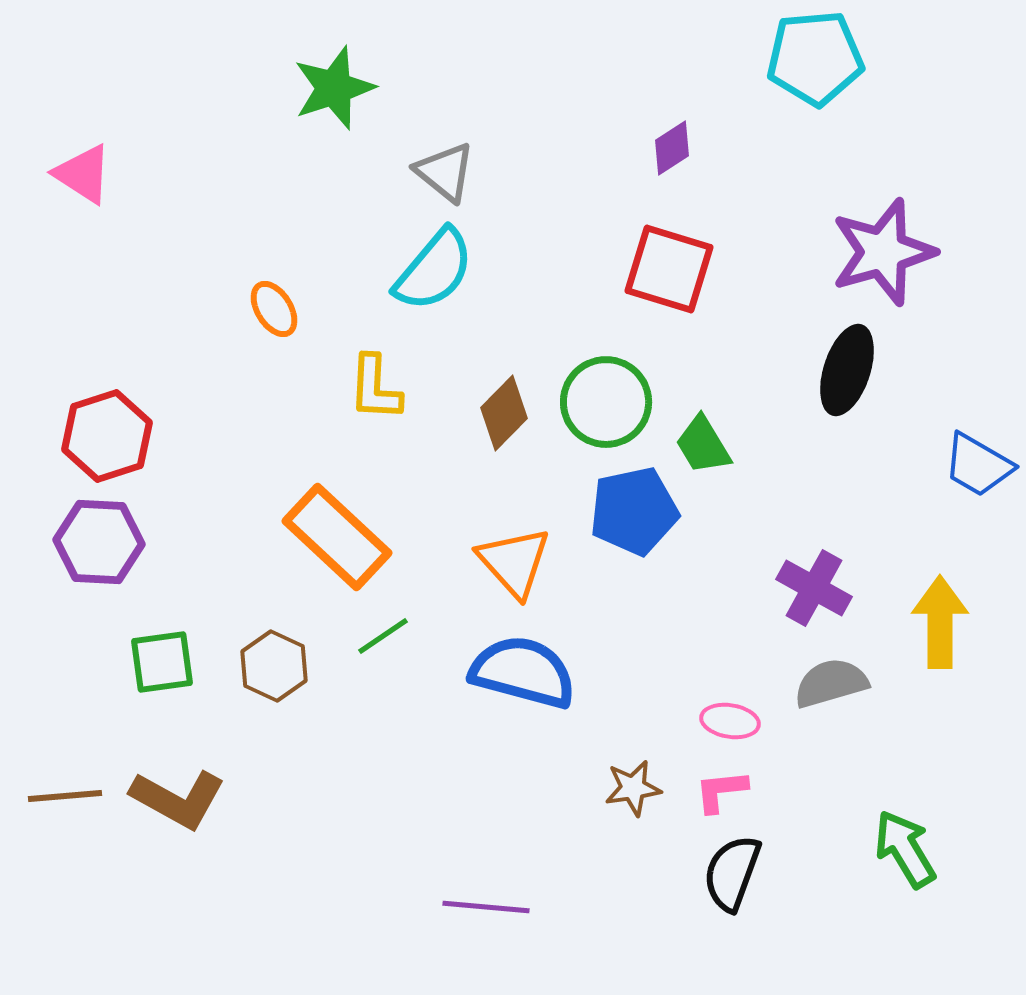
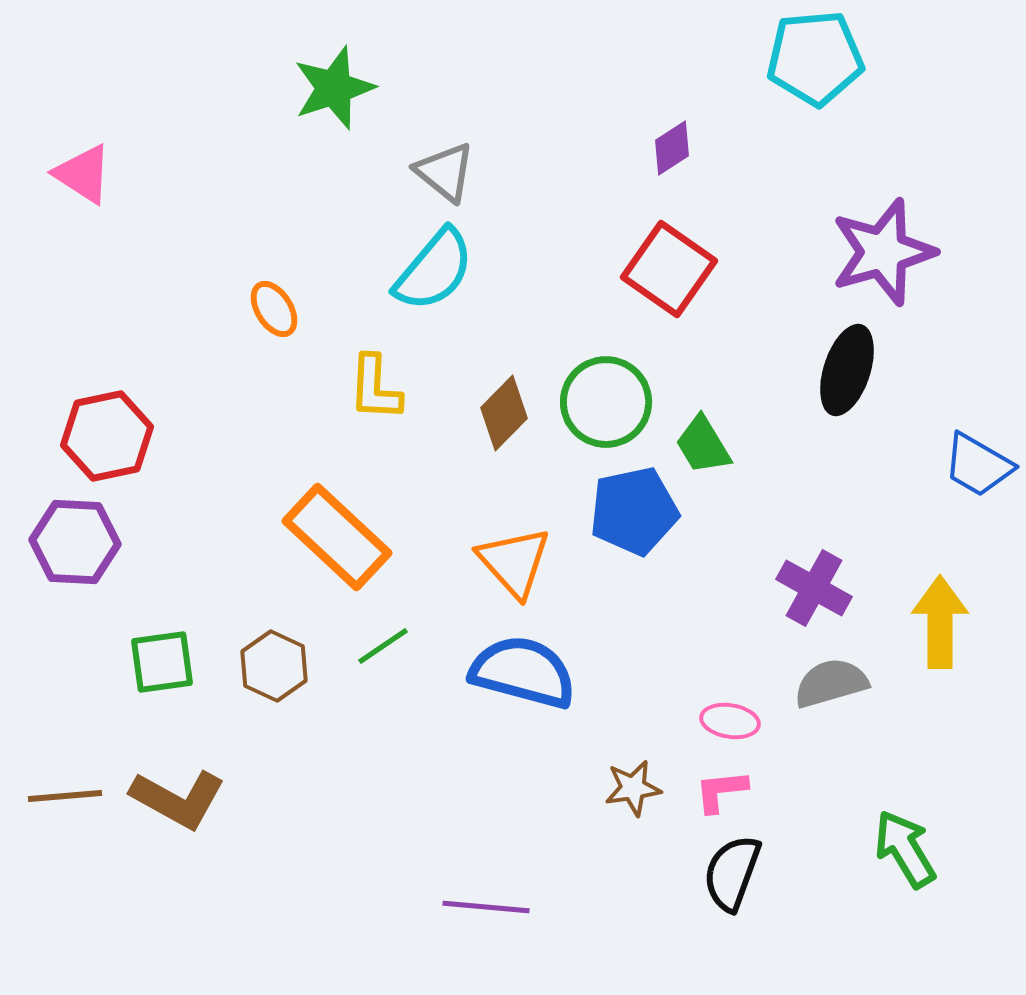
red square: rotated 18 degrees clockwise
red hexagon: rotated 6 degrees clockwise
purple hexagon: moved 24 px left
green line: moved 10 px down
